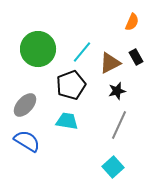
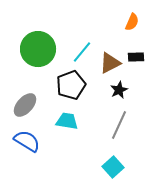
black rectangle: rotated 63 degrees counterclockwise
black star: moved 2 px right, 1 px up; rotated 12 degrees counterclockwise
